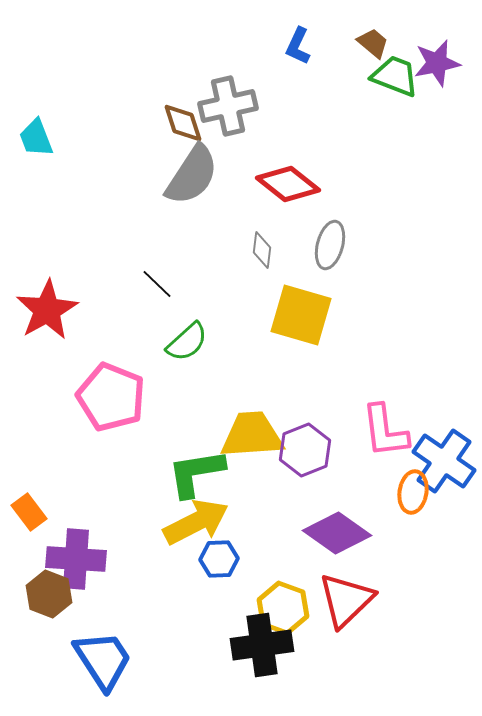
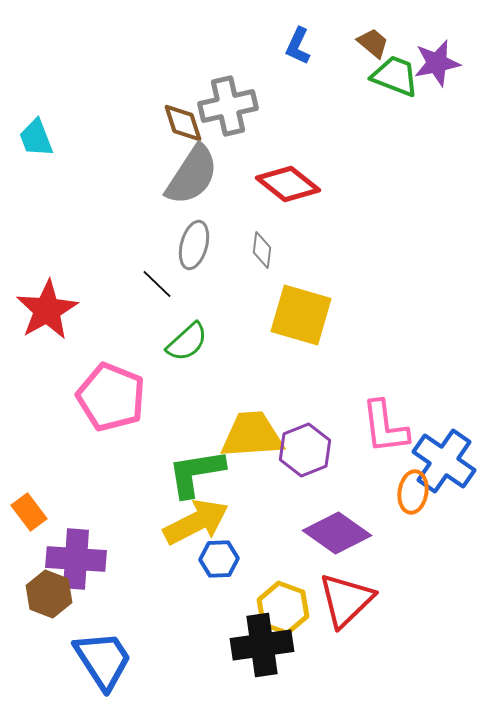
gray ellipse: moved 136 px left
pink L-shape: moved 4 px up
